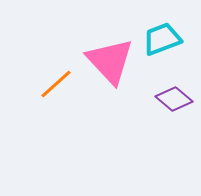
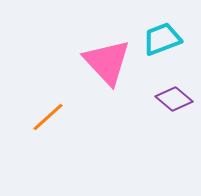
pink triangle: moved 3 px left, 1 px down
orange line: moved 8 px left, 33 px down
